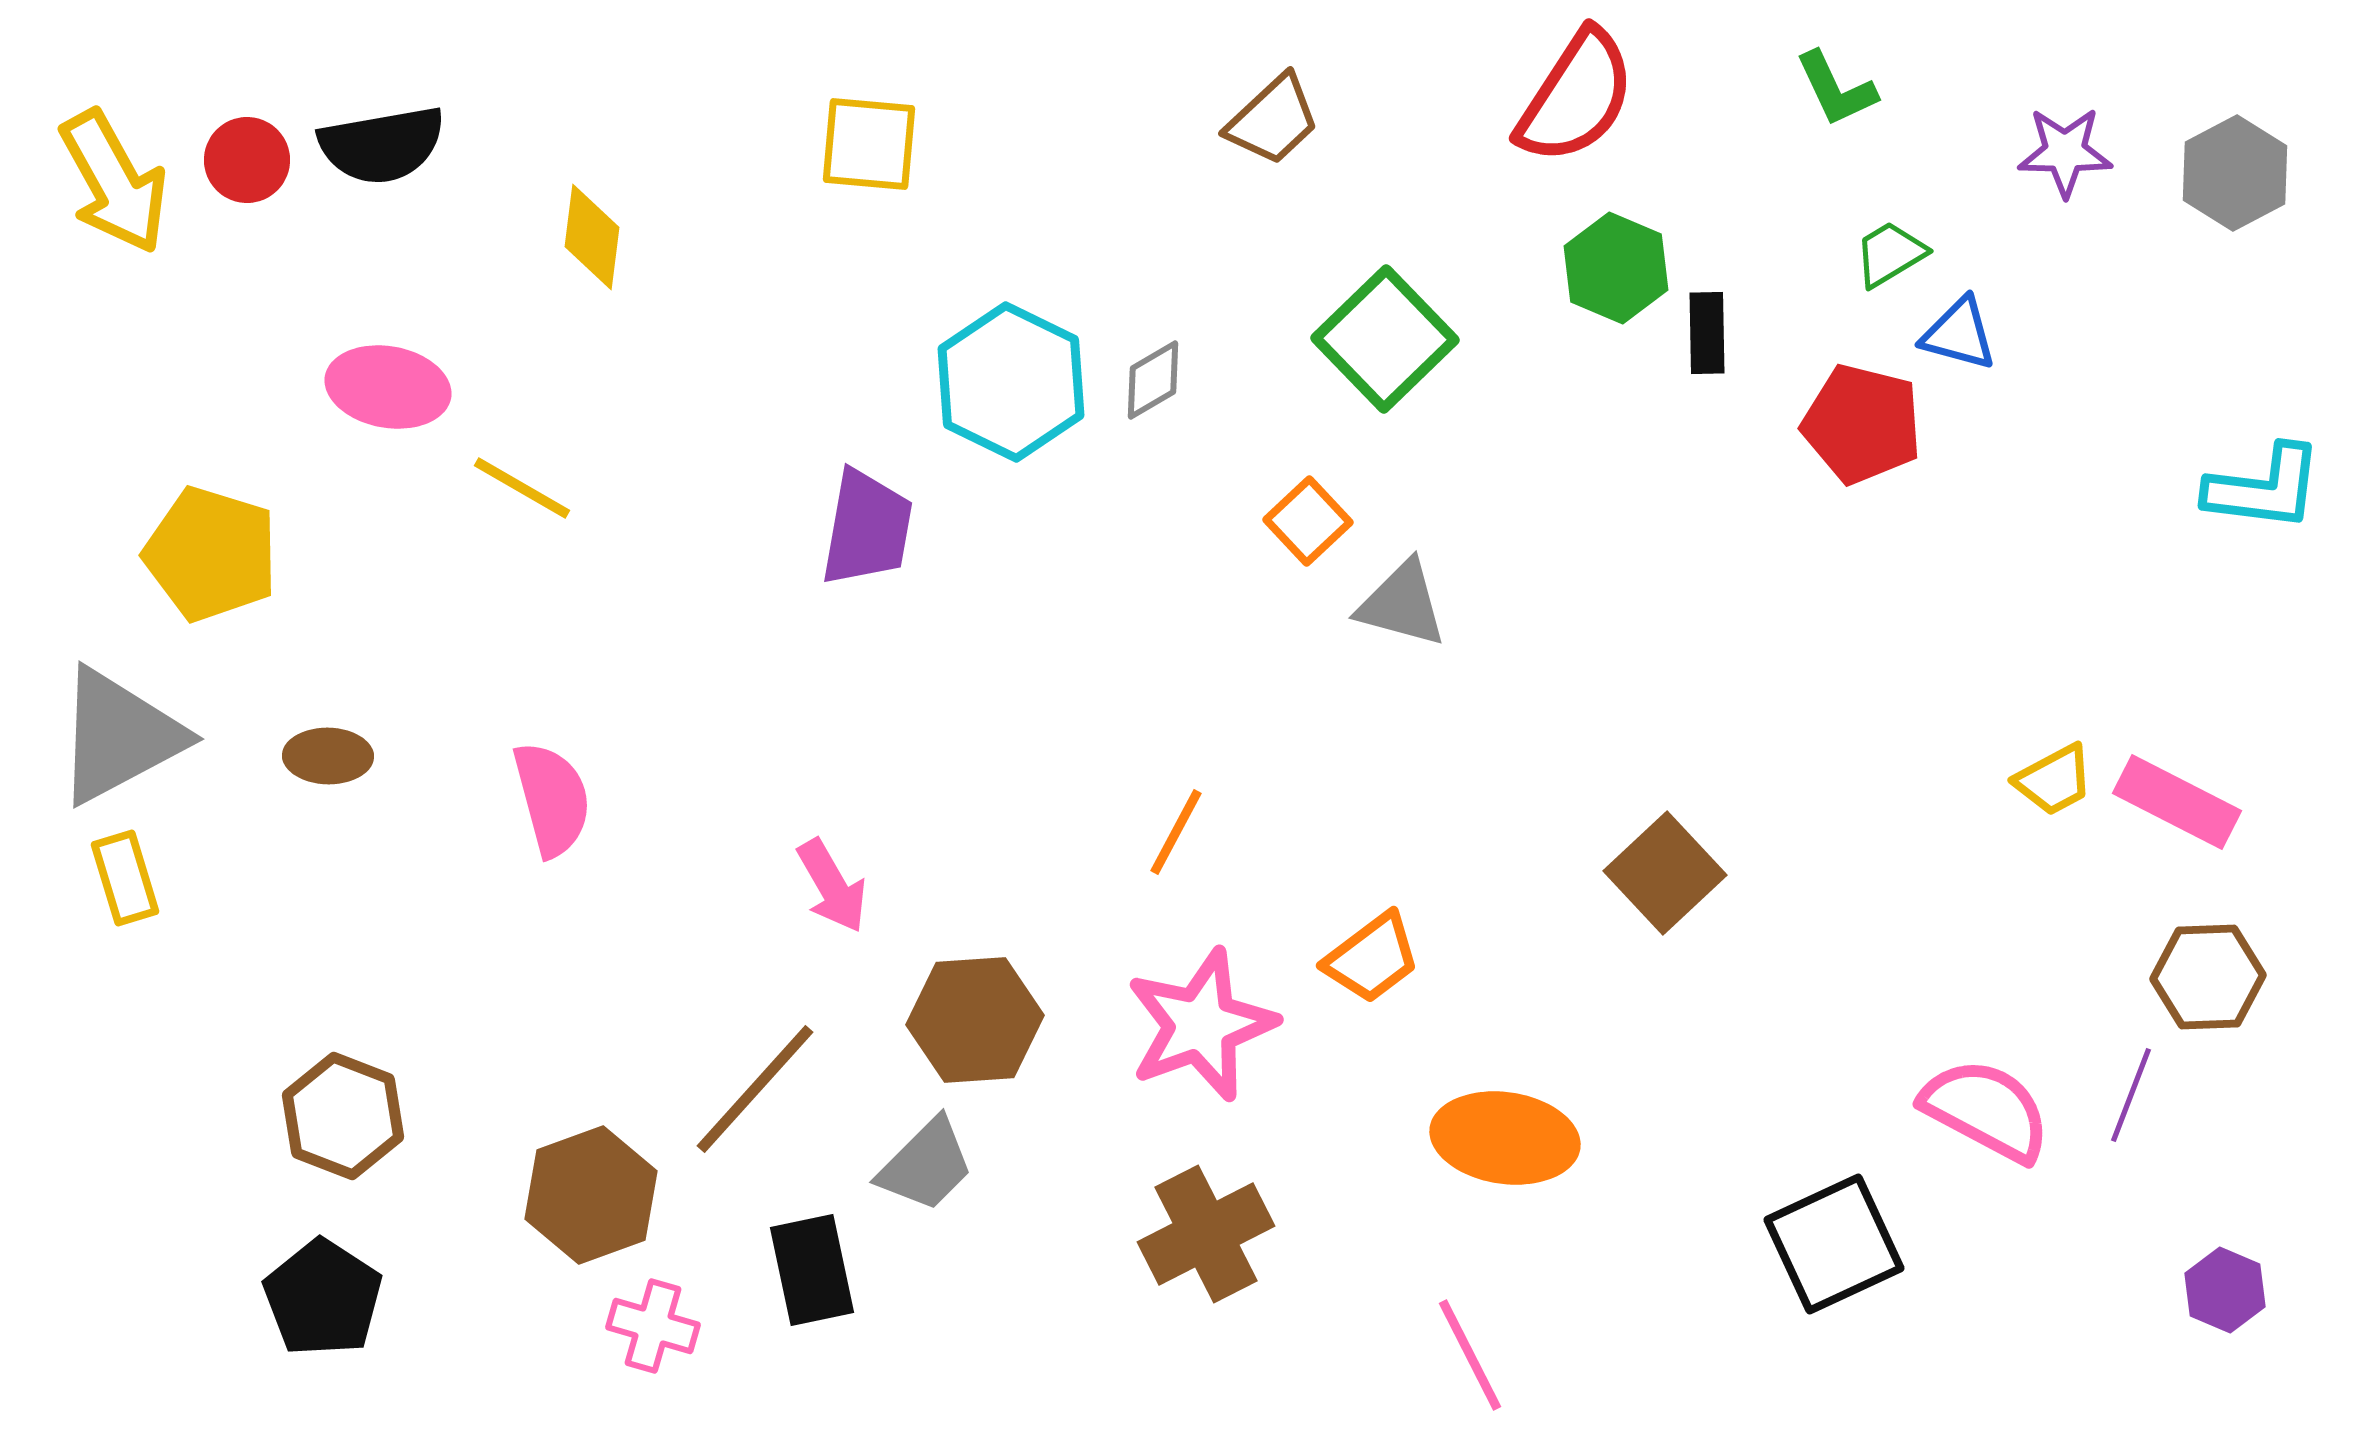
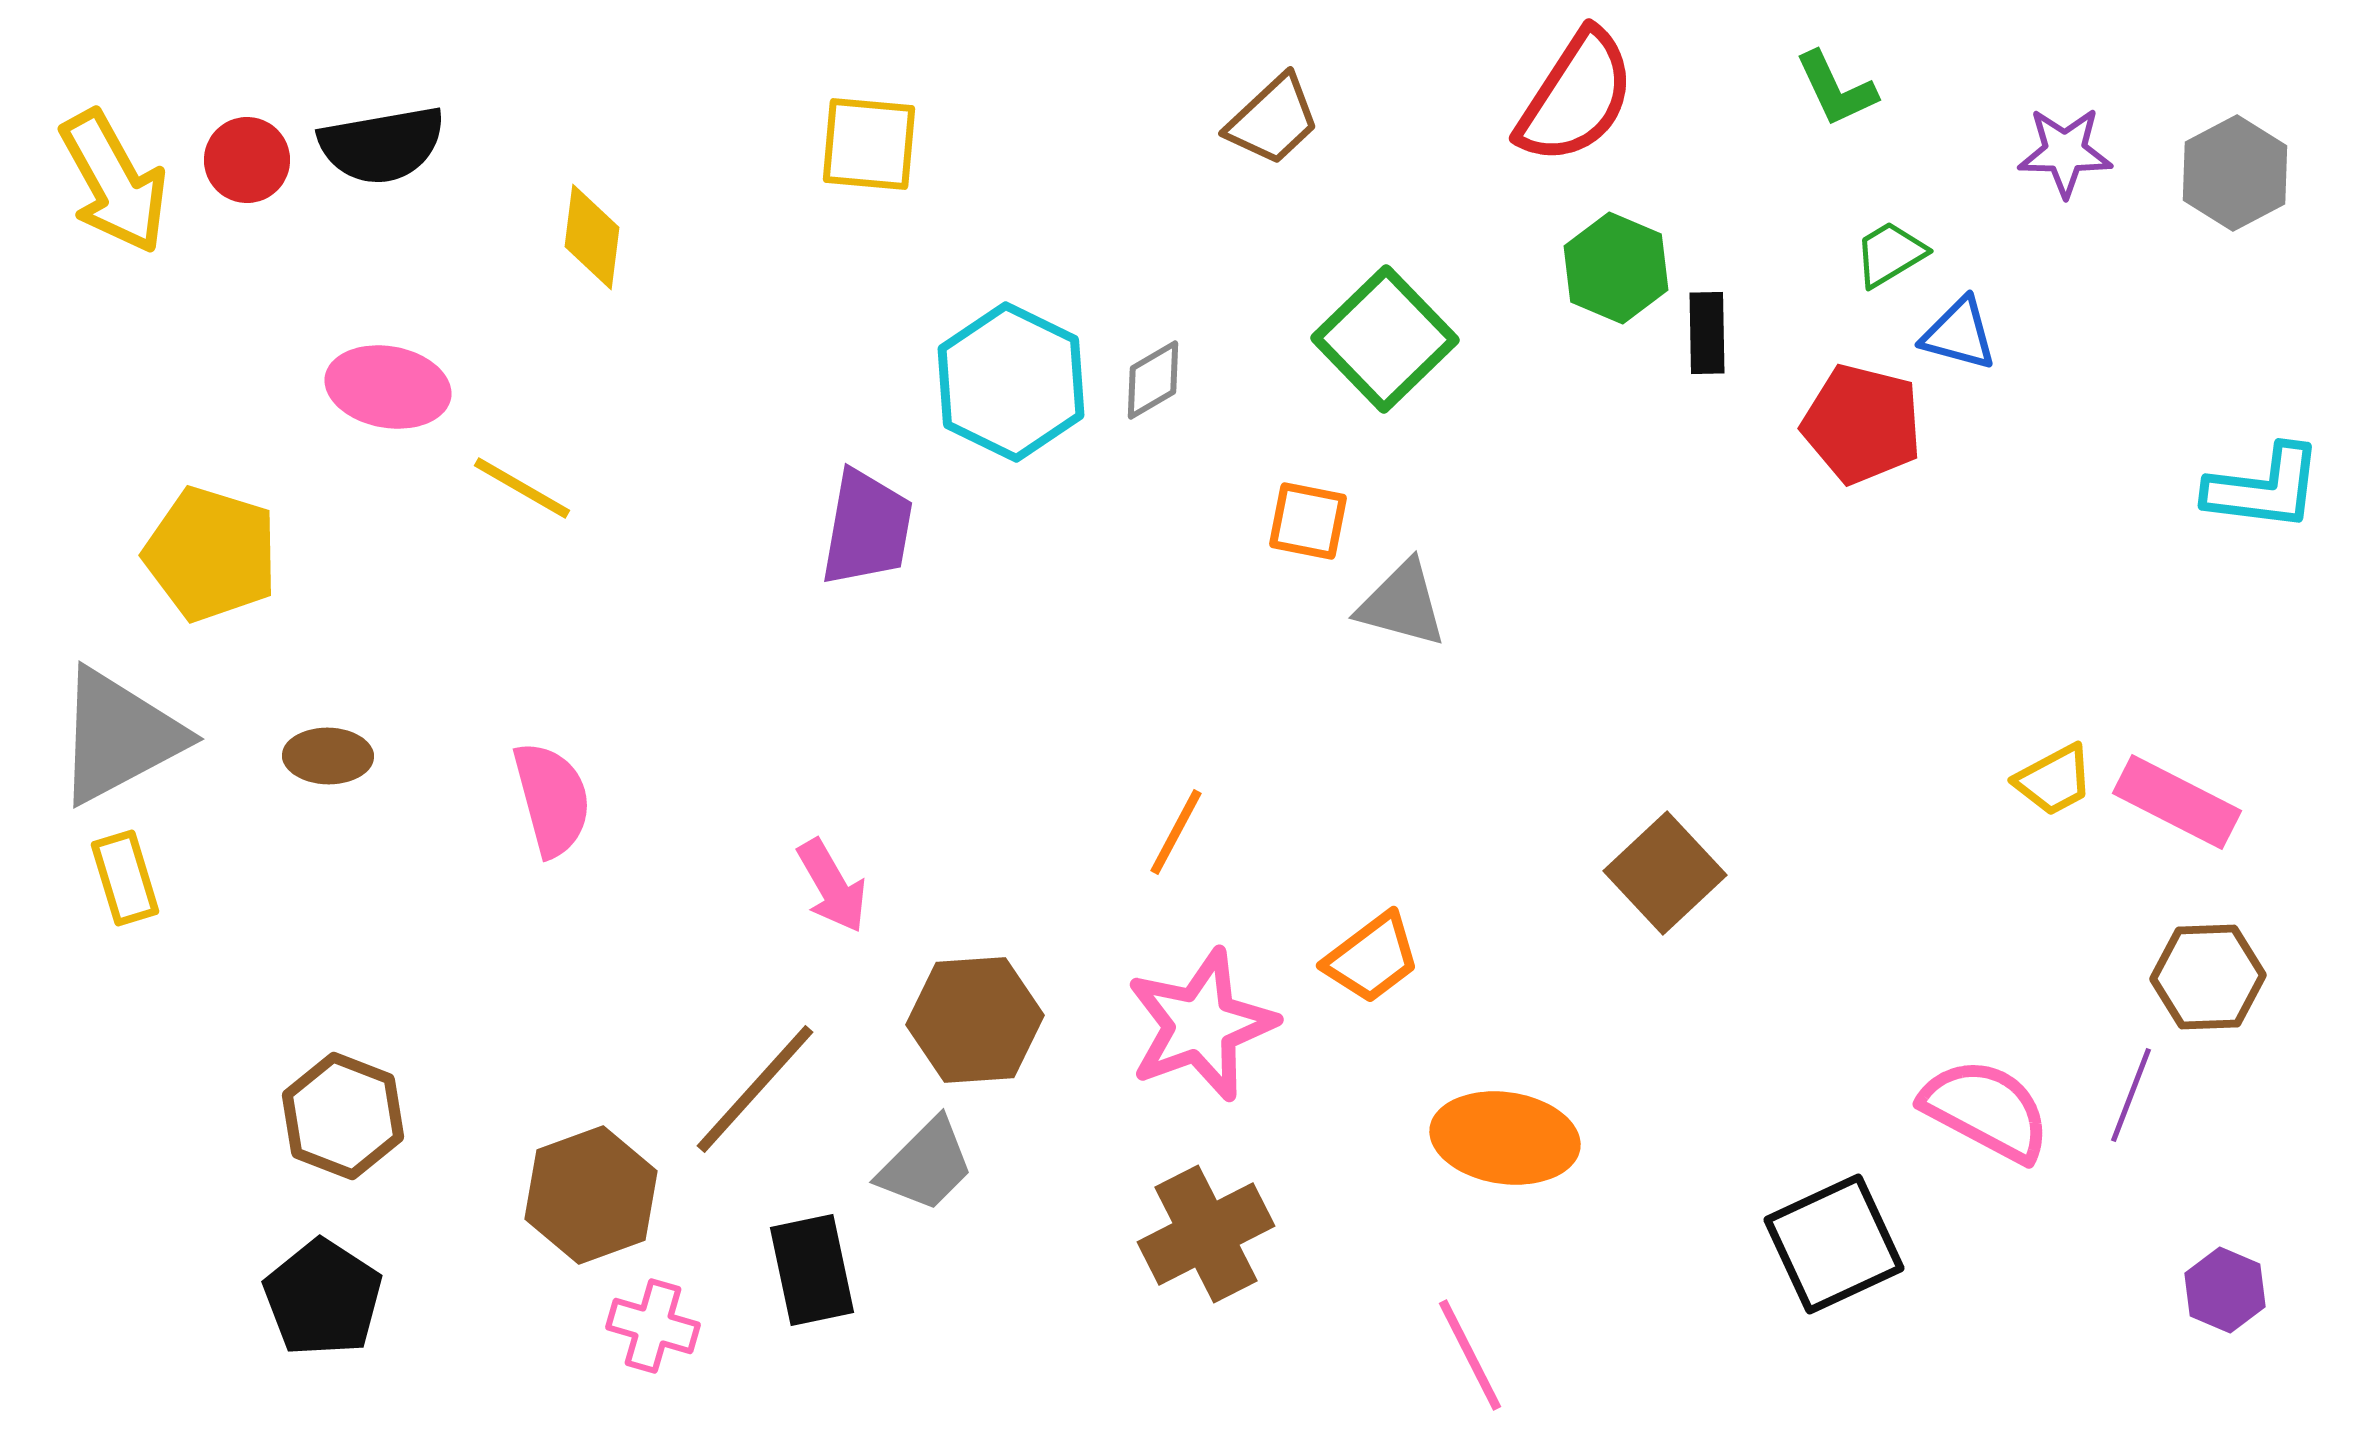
orange square at (1308, 521): rotated 36 degrees counterclockwise
